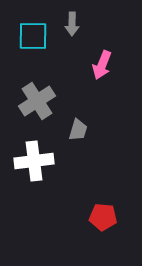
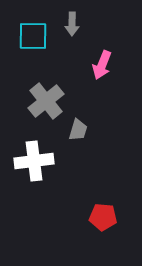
gray cross: moved 9 px right; rotated 6 degrees counterclockwise
